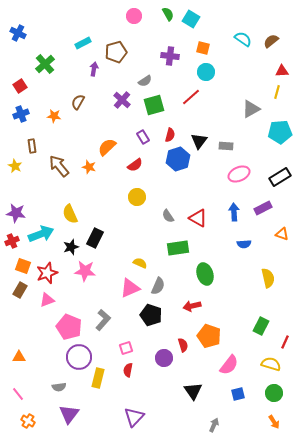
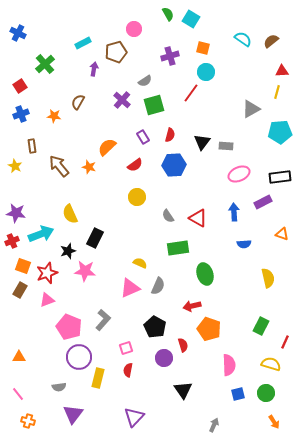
pink circle at (134, 16): moved 13 px down
purple cross at (170, 56): rotated 24 degrees counterclockwise
red line at (191, 97): moved 4 px up; rotated 12 degrees counterclockwise
black triangle at (199, 141): moved 3 px right, 1 px down
blue hexagon at (178, 159): moved 4 px left, 6 px down; rotated 15 degrees clockwise
black rectangle at (280, 177): rotated 25 degrees clockwise
purple rectangle at (263, 208): moved 6 px up
black star at (71, 247): moved 3 px left, 4 px down
black pentagon at (151, 315): moved 4 px right, 12 px down; rotated 10 degrees clockwise
orange pentagon at (209, 336): moved 7 px up
pink semicircle at (229, 365): rotated 40 degrees counterclockwise
black triangle at (193, 391): moved 10 px left, 1 px up
green circle at (274, 393): moved 8 px left
purple triangle at (69, 414): moved 4 px right
orange cross at (28, 421): rotated 16 degrees counterclockwise
